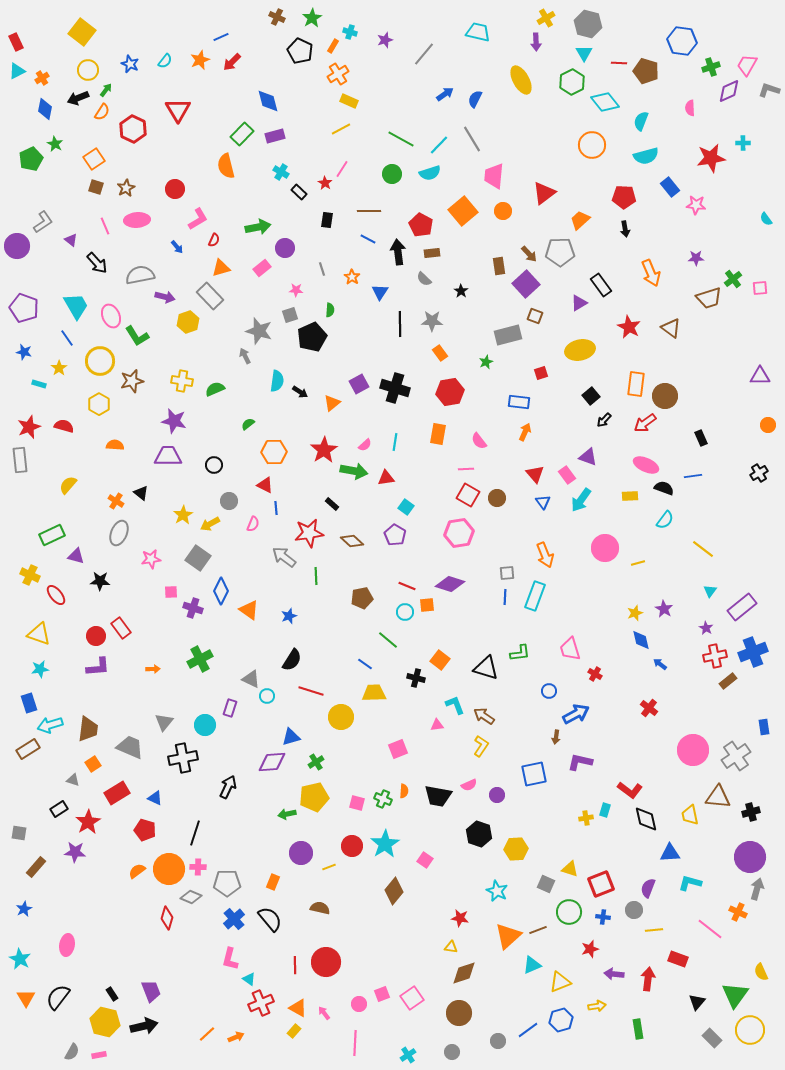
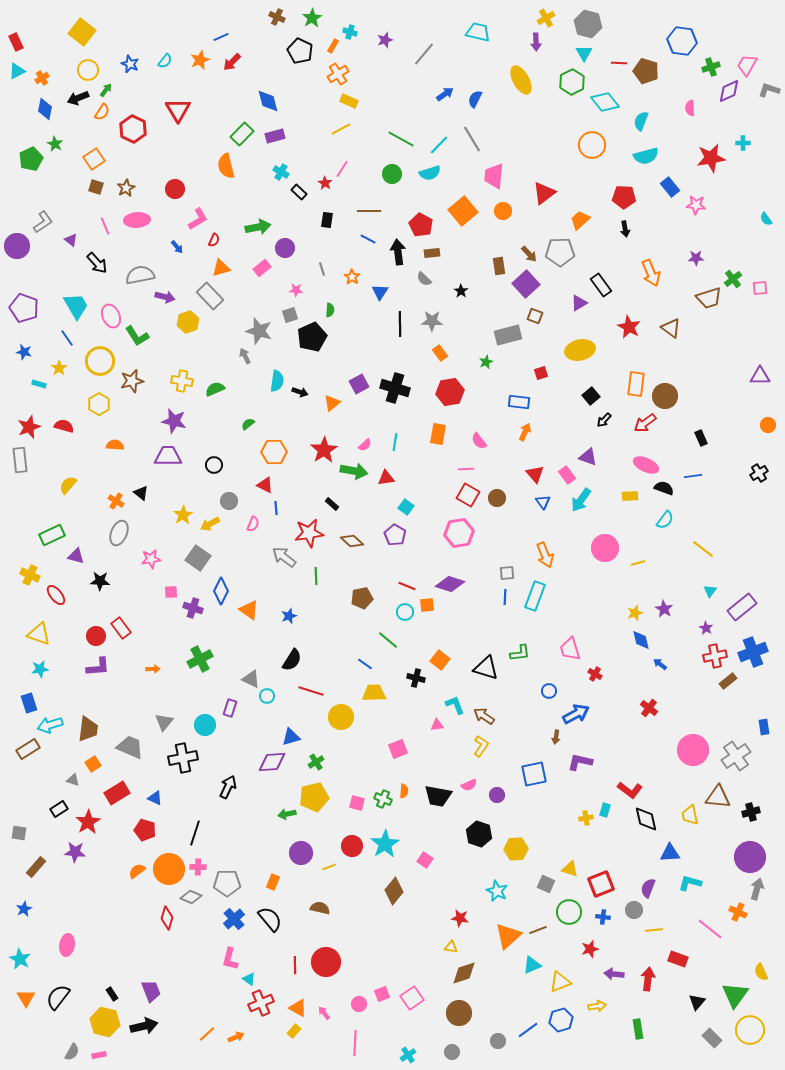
black arrow at (300, 392): rotated 14 degrees counterclockwise
